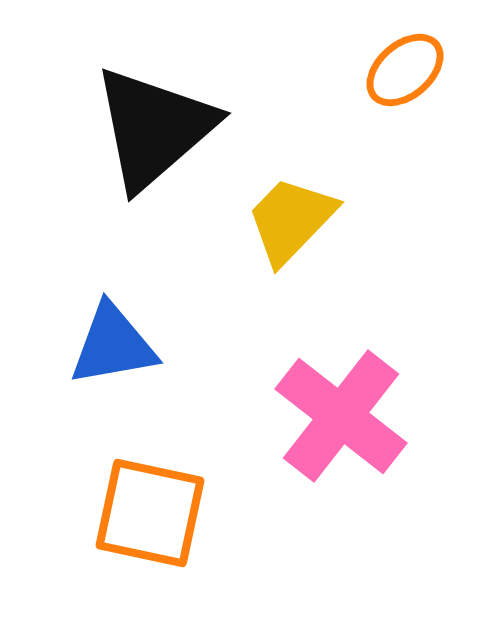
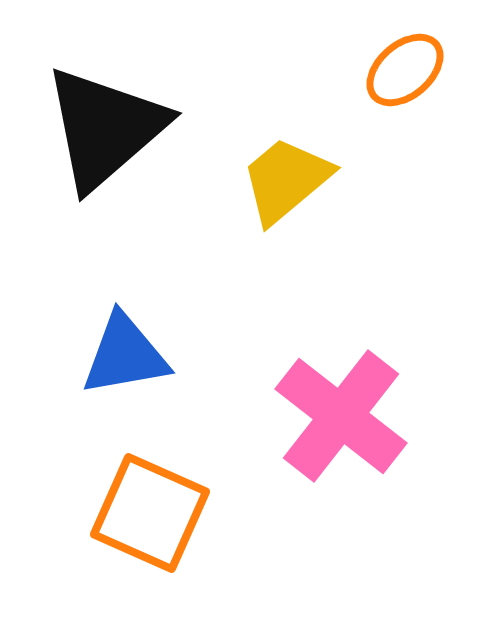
black triangle: moved 49 px left
yellow trapezoid: moved 5 px left, 40 px up; rotated 6 degrees clockwise
blue triangle: moved 12 px right, 10 px down
orange square: rotated 12 degrees clockwise
